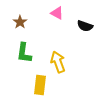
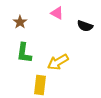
yellow arrow: rotated 100 degrees counterclockwise
